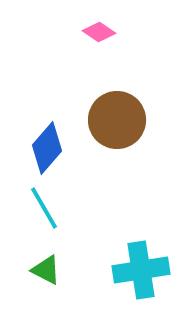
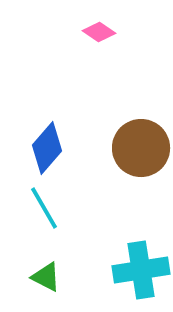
brown circle: moved 24 px right, 28 px down
green triangle: moved 7 px down
